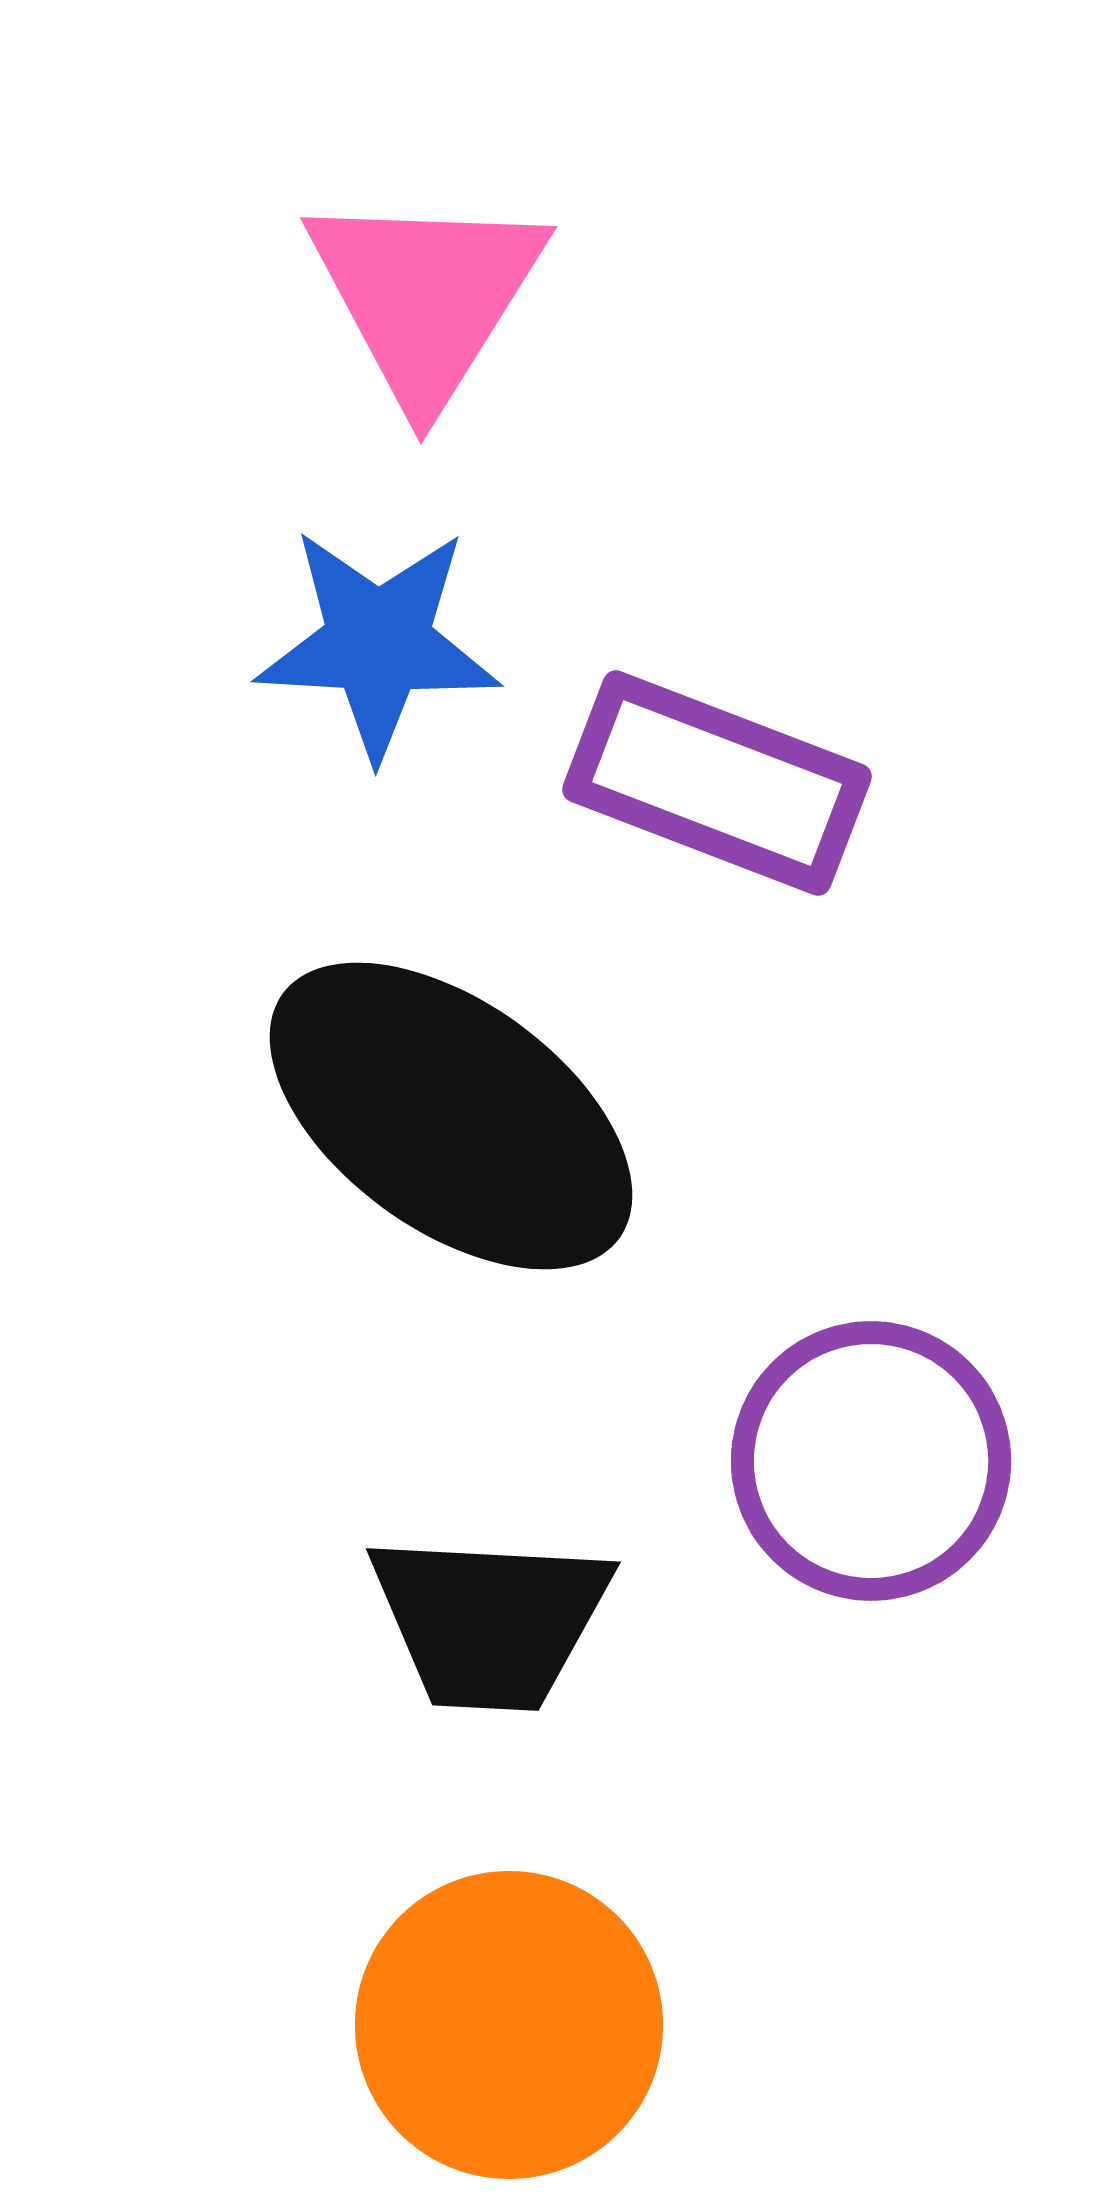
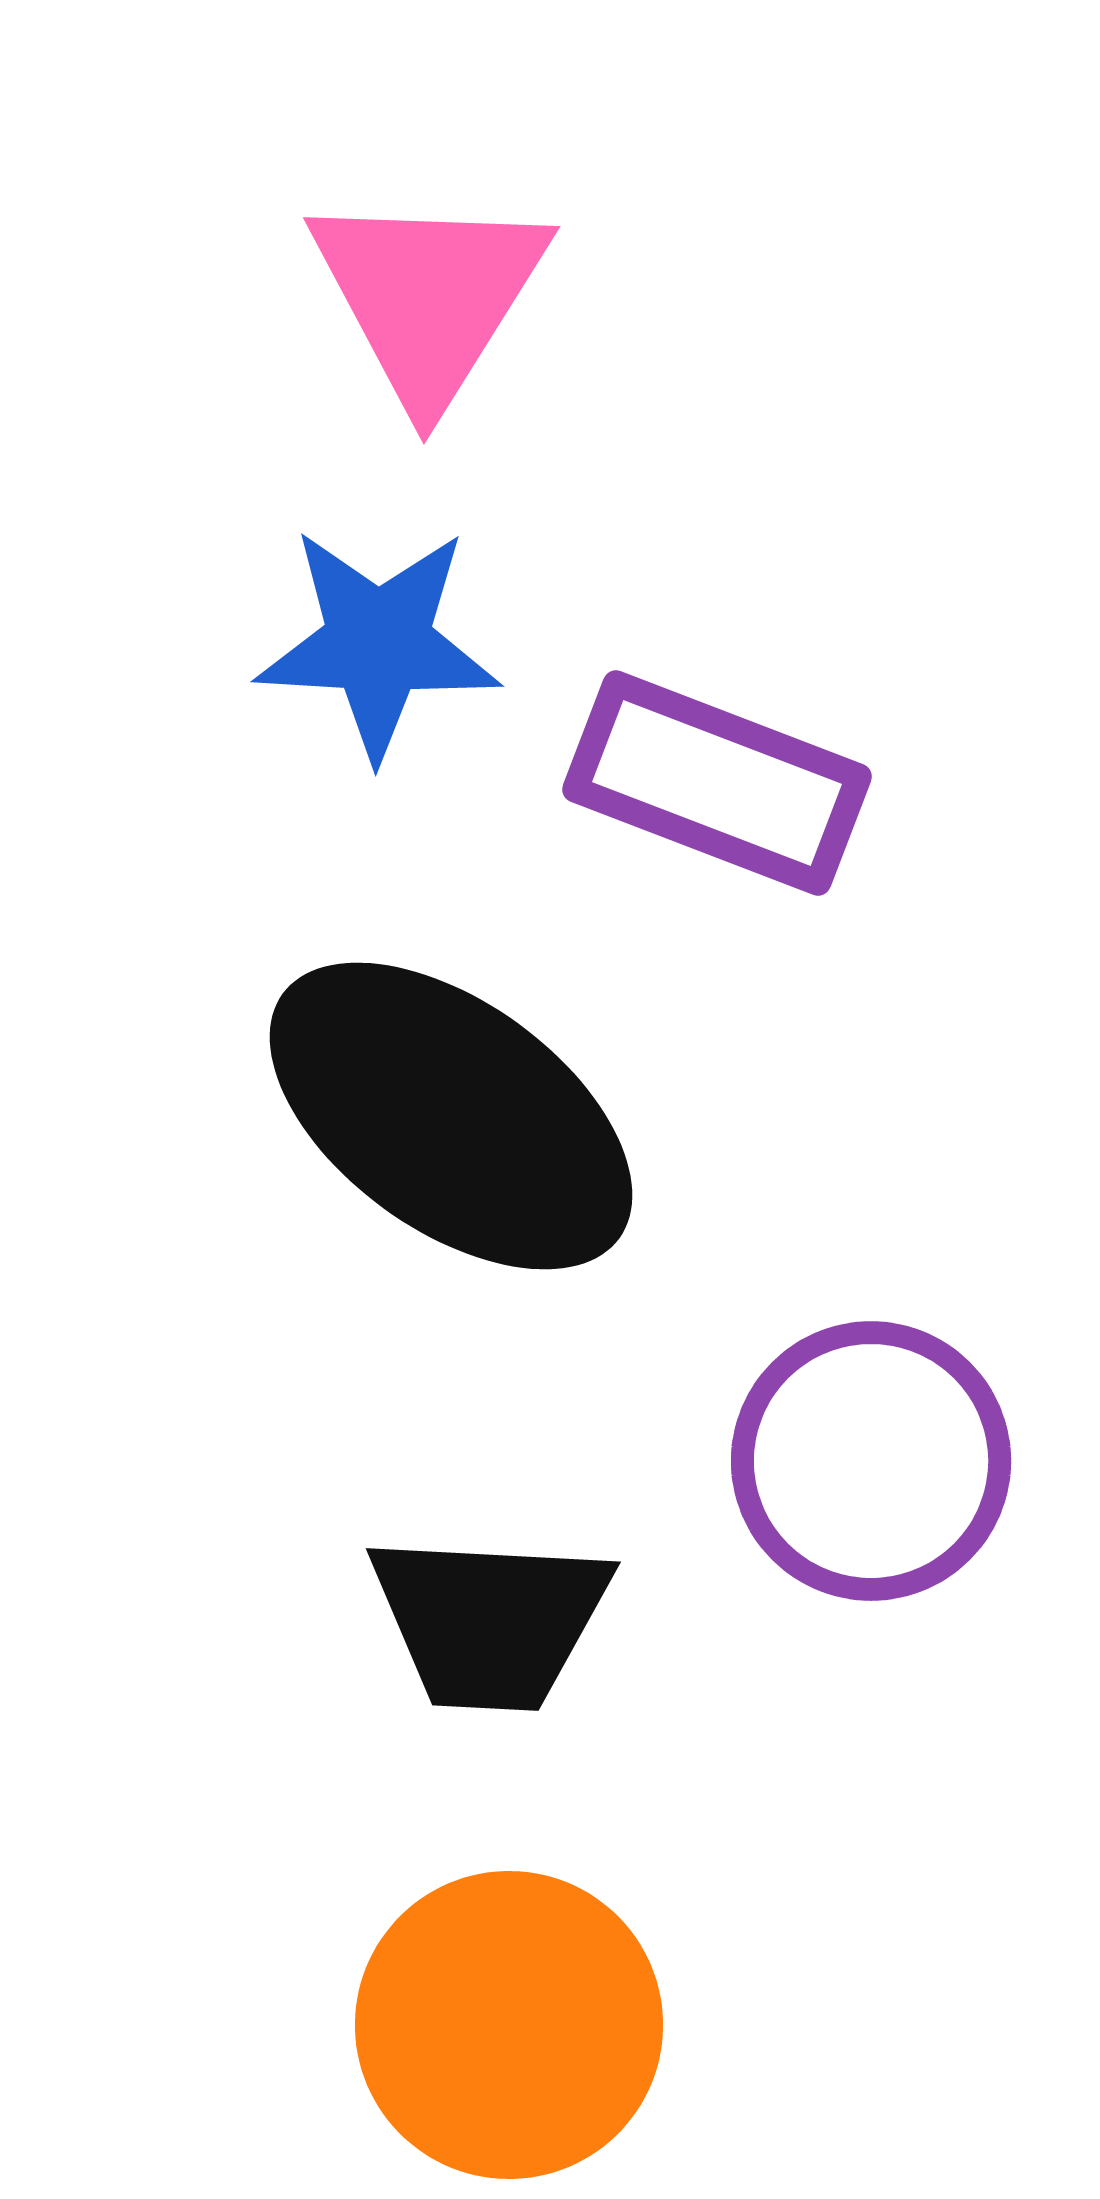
pink triangle: moved 3 px right
